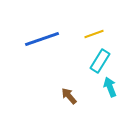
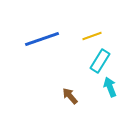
yellow line: moved 2 px left, 2 px down
brown arrow: moved 1 px right
